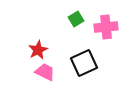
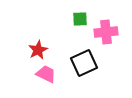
green square: moved 4 px right; rotated 28 degrees clockwise
pink cross: moved 5 px down
pink trapezoid: moved 1 px right, 2 px down
